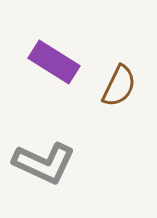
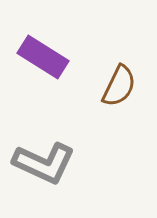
purple rectangle: moved 11 px left, 5 px up
